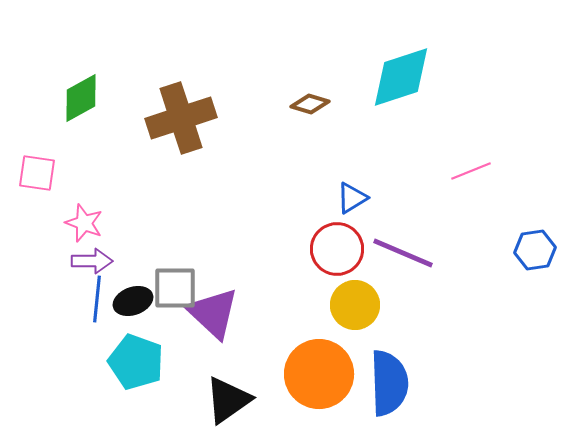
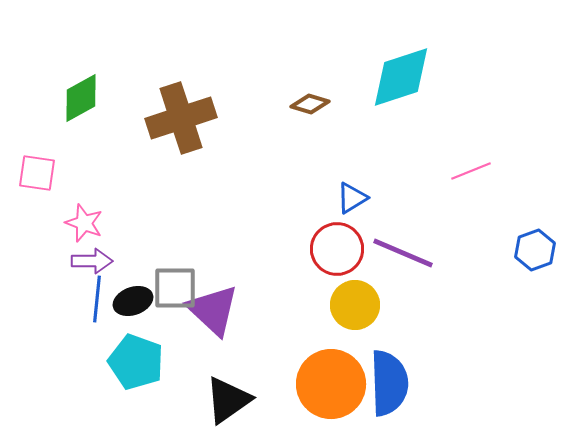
blue hexagon: rotated 12 degrees counterclockwise
purple triangle: moved 3 px up
orange circle: moved 12 px right, 10 px down
